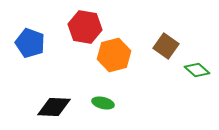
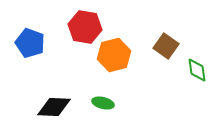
green diamond: rotated 40 degrees clockwise
